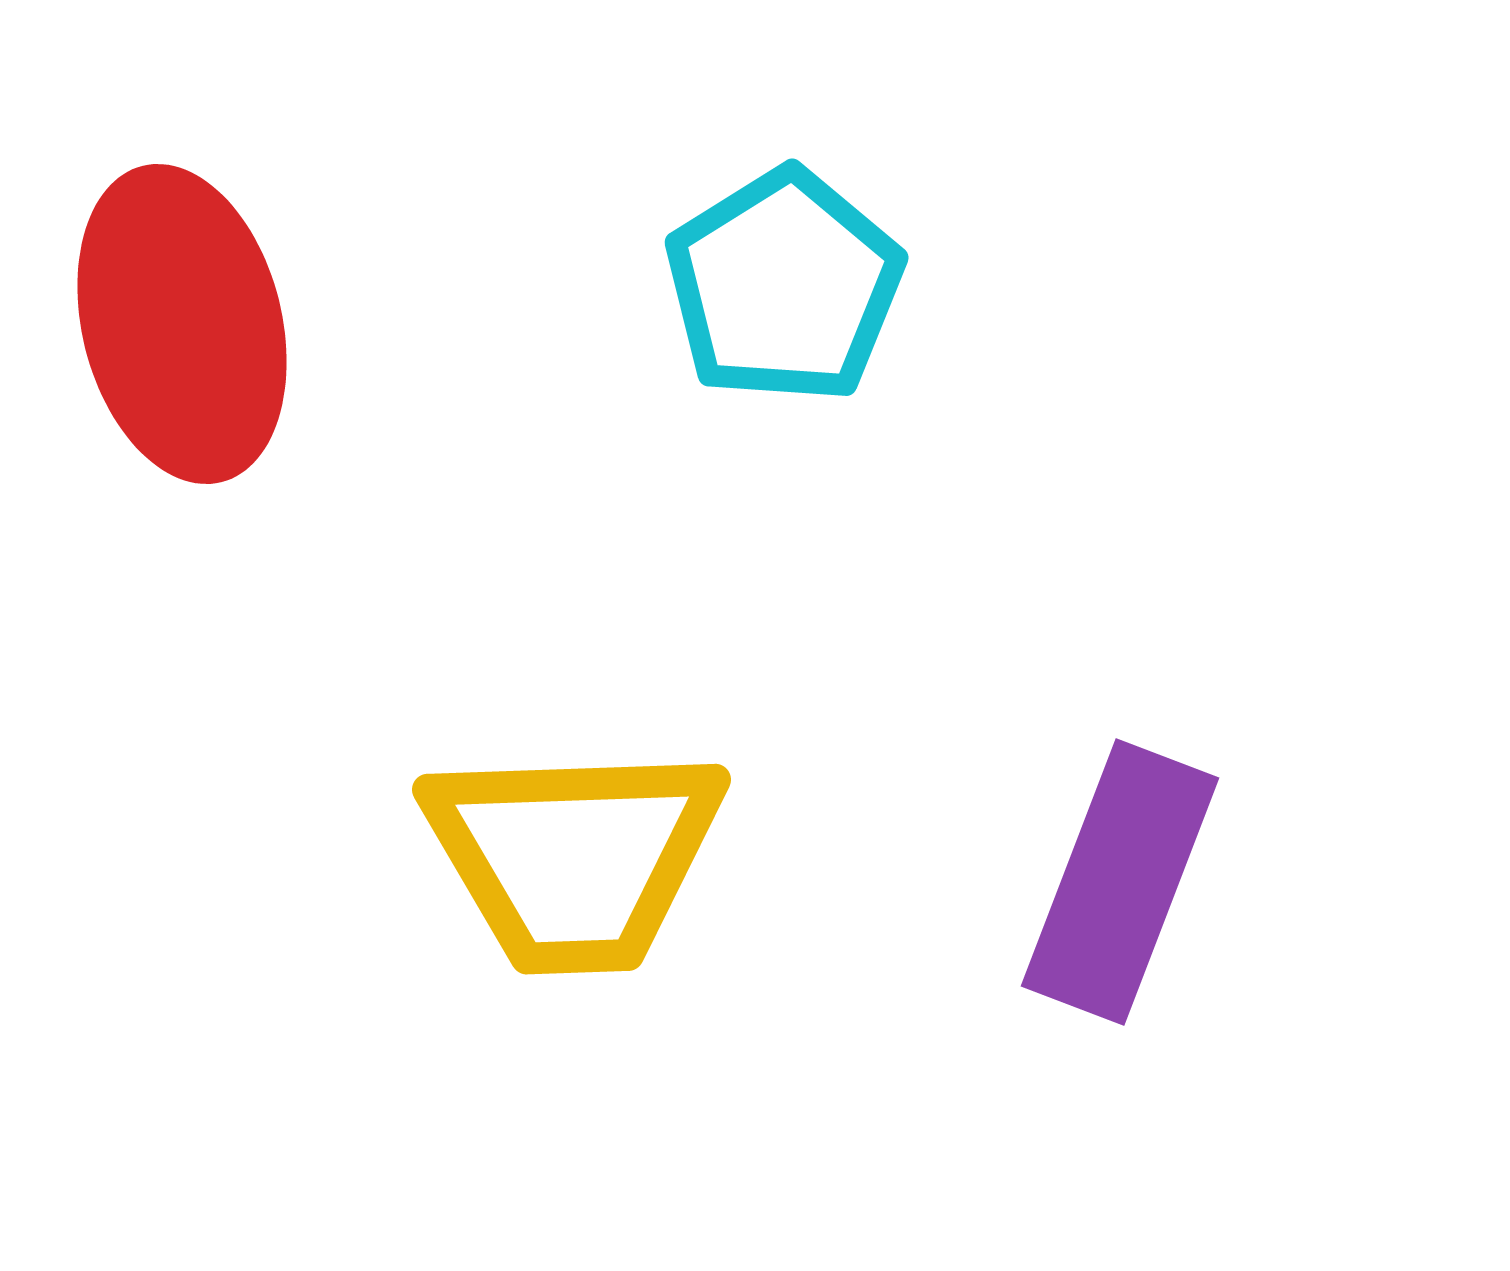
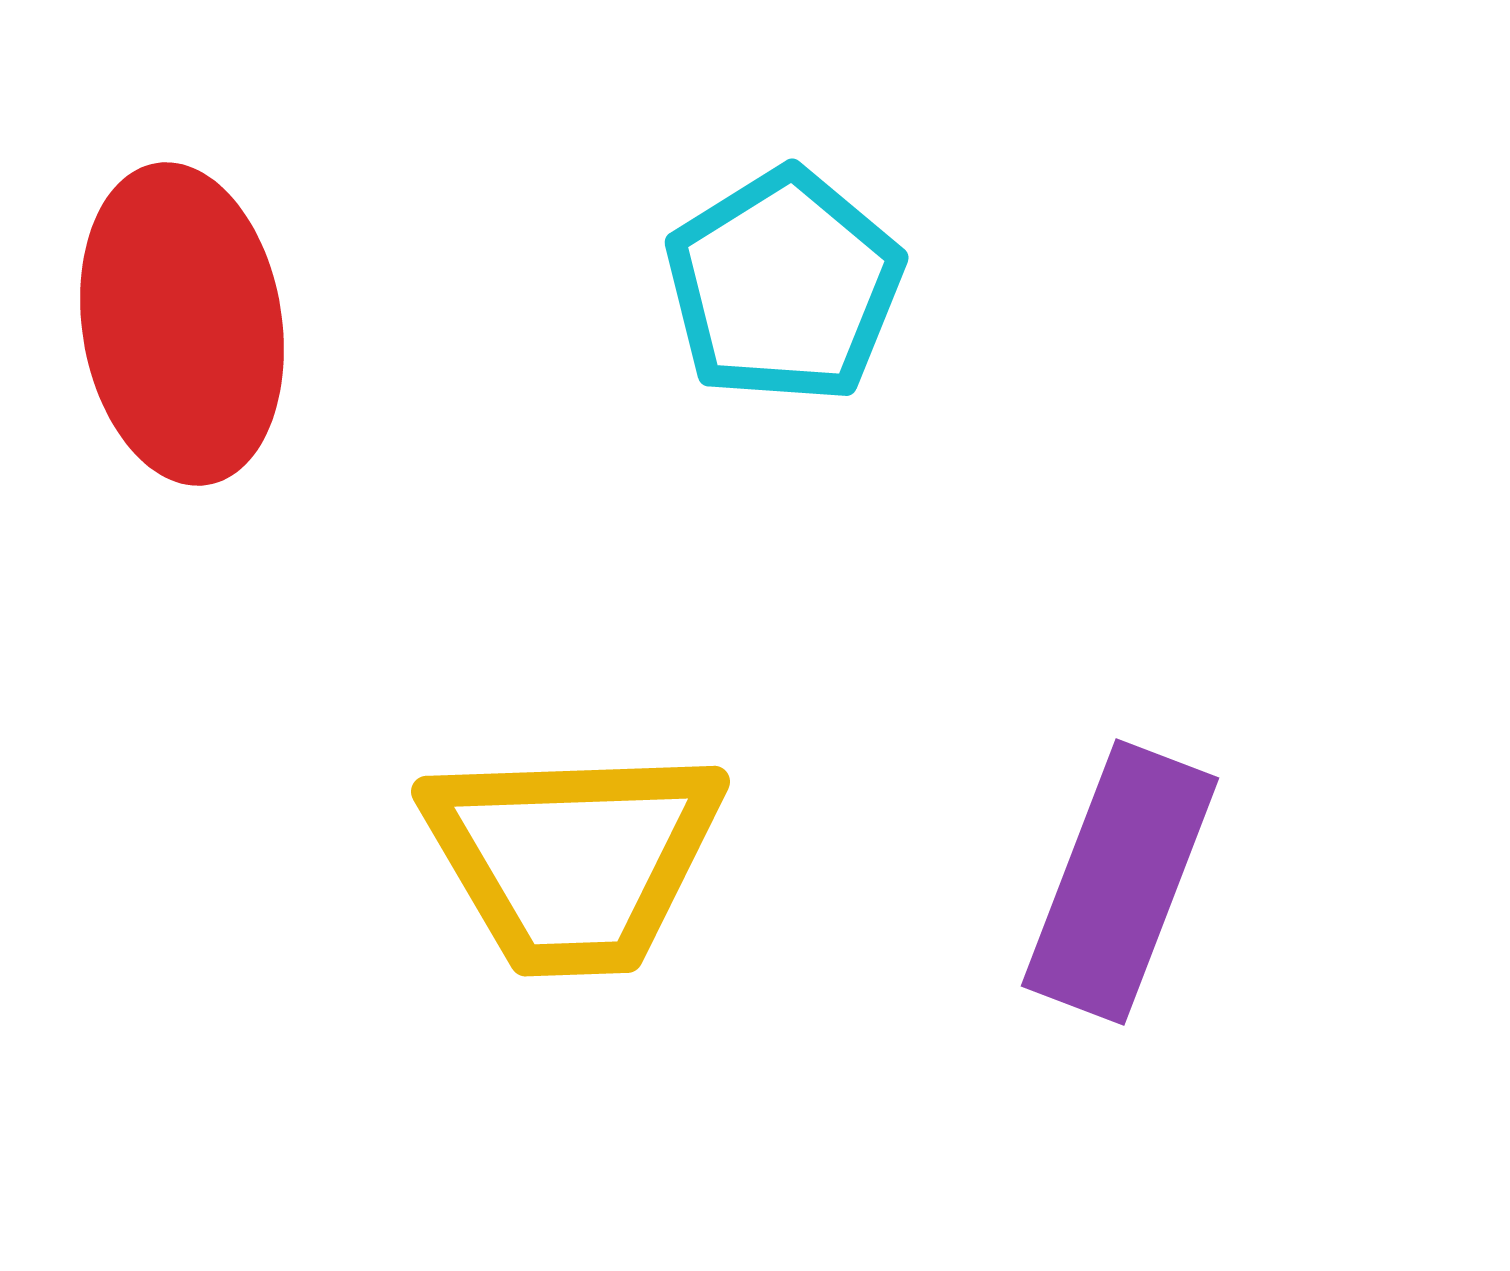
red ellipse: rotated 5 degrees clockwise
yellow trapezoid: moved 1 px left, 2 px down
